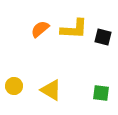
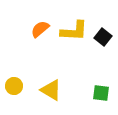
yellow L-shape: moved 2 px down
black square: rotated 24 degrees clockwise
